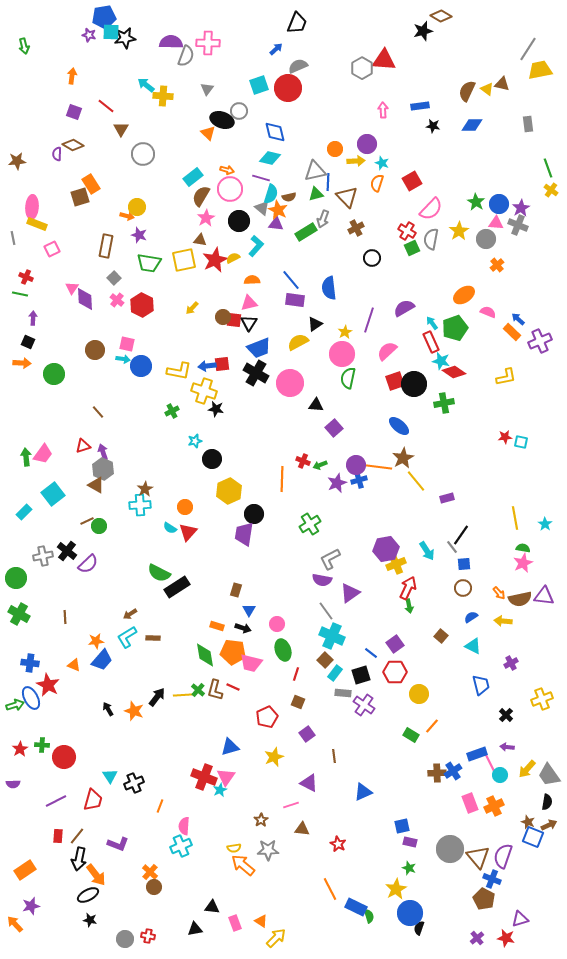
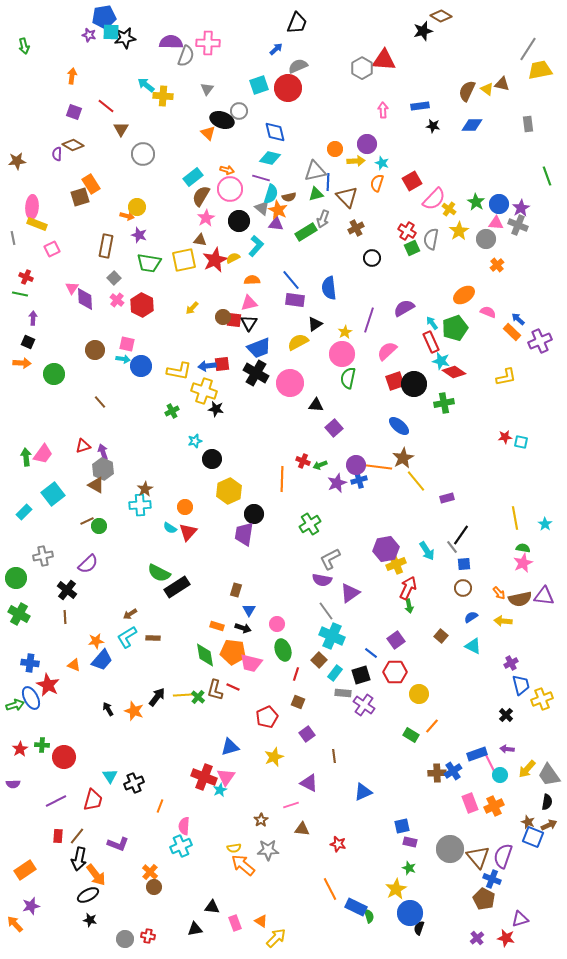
green line at (548, 168): moved 1 px left, 8 px down
yellow cross at (551, 190): moved 102 px left, 19 px down
pink semicircle at (431, 209): moved 3 px right, 10 px up
brown line at (98, 412): moved 2 px right, 10 px up
black cross at (67, 551): moved 39 px down
purple square at (395, 644): moved 1 px right, 4 px up
brown square at (325, 660): moved 6 px left
blue trapezoid at (481, 685): moved 40 px right
green cross at (198, 690): moved 7 px down
purple arrow at (507, 747): moved 2 px down
red star at (338, 844): rotated 14 degrees counterclockwise
